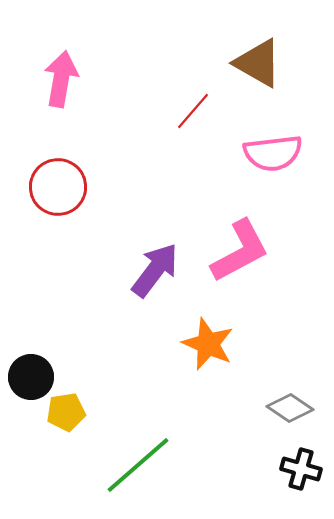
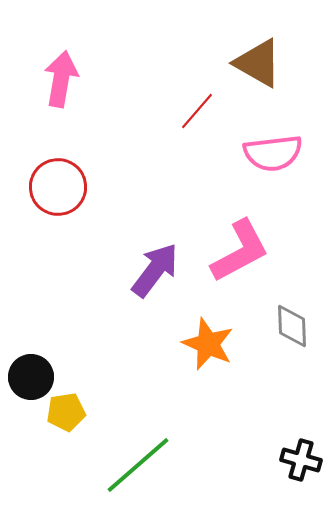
red line: moved 4 px right
gray diamond: moved 2 px right, 82 px up; rotated 54 degrees clockwise
black cross: moved 9 px up
